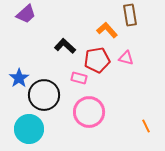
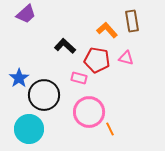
brown rectangle: moved 2 px right, 6 px down
red pentagon: rotated 20 degrees clockwise
orange line: moved 36 px left, 3 px down
